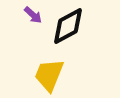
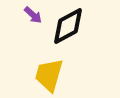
yellow trapezoid: rotated 6 degrees counterclockwise
